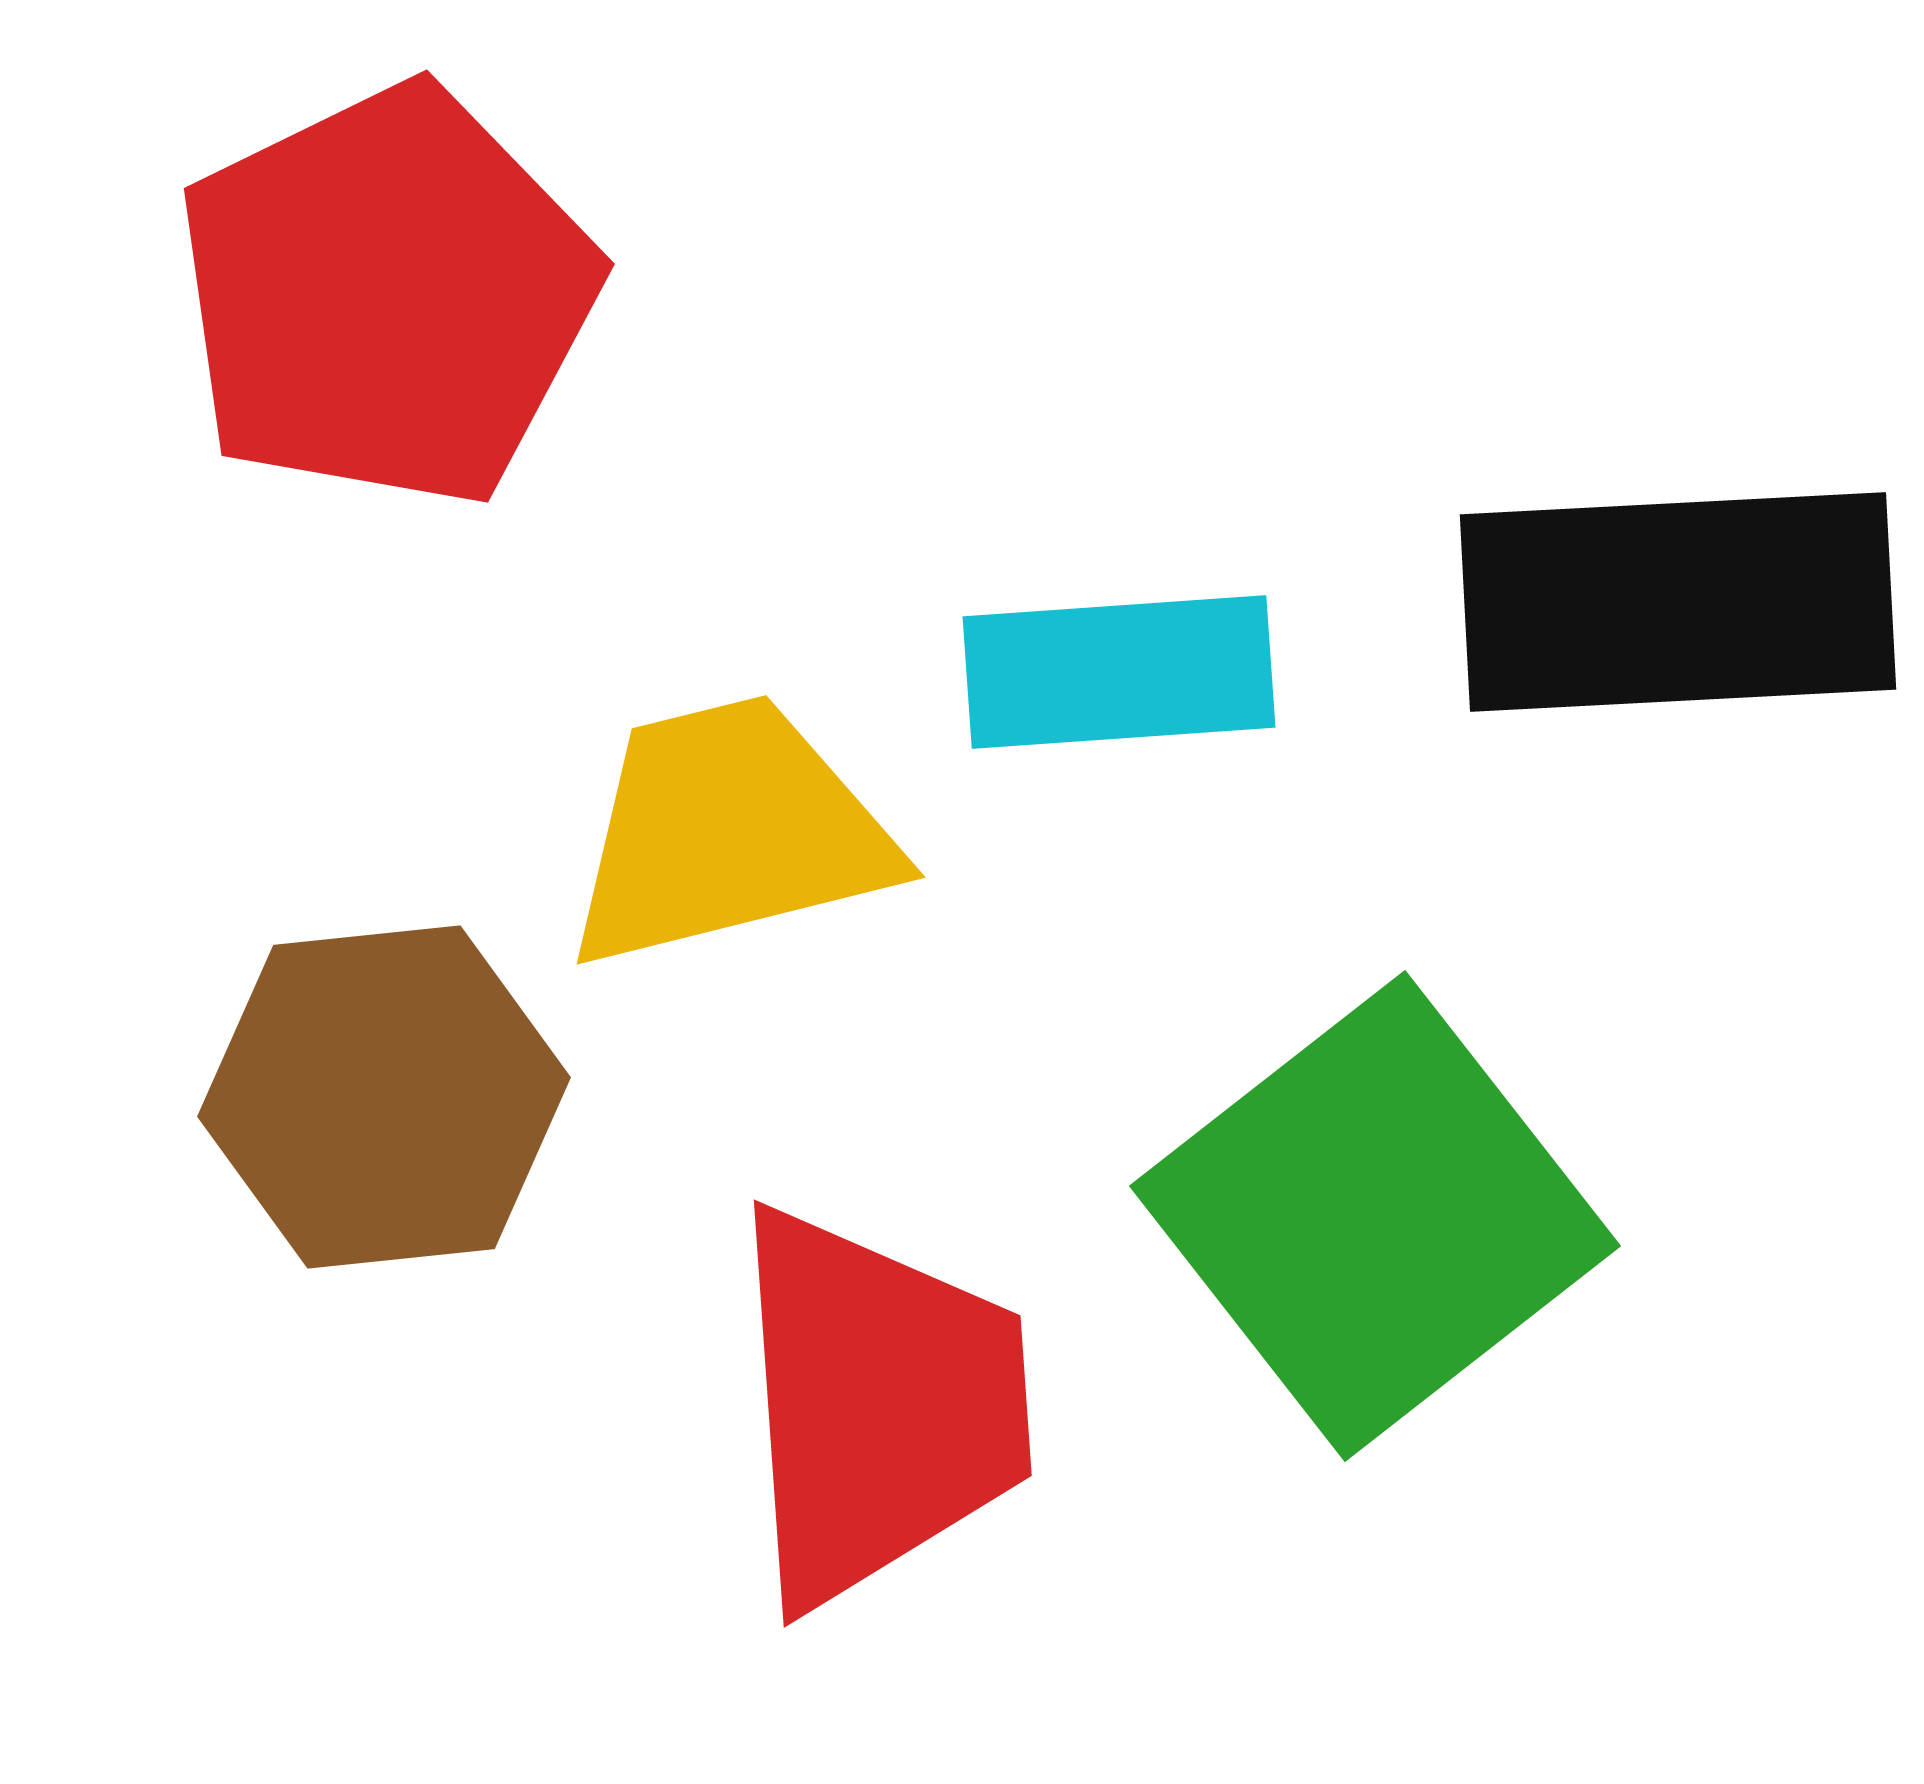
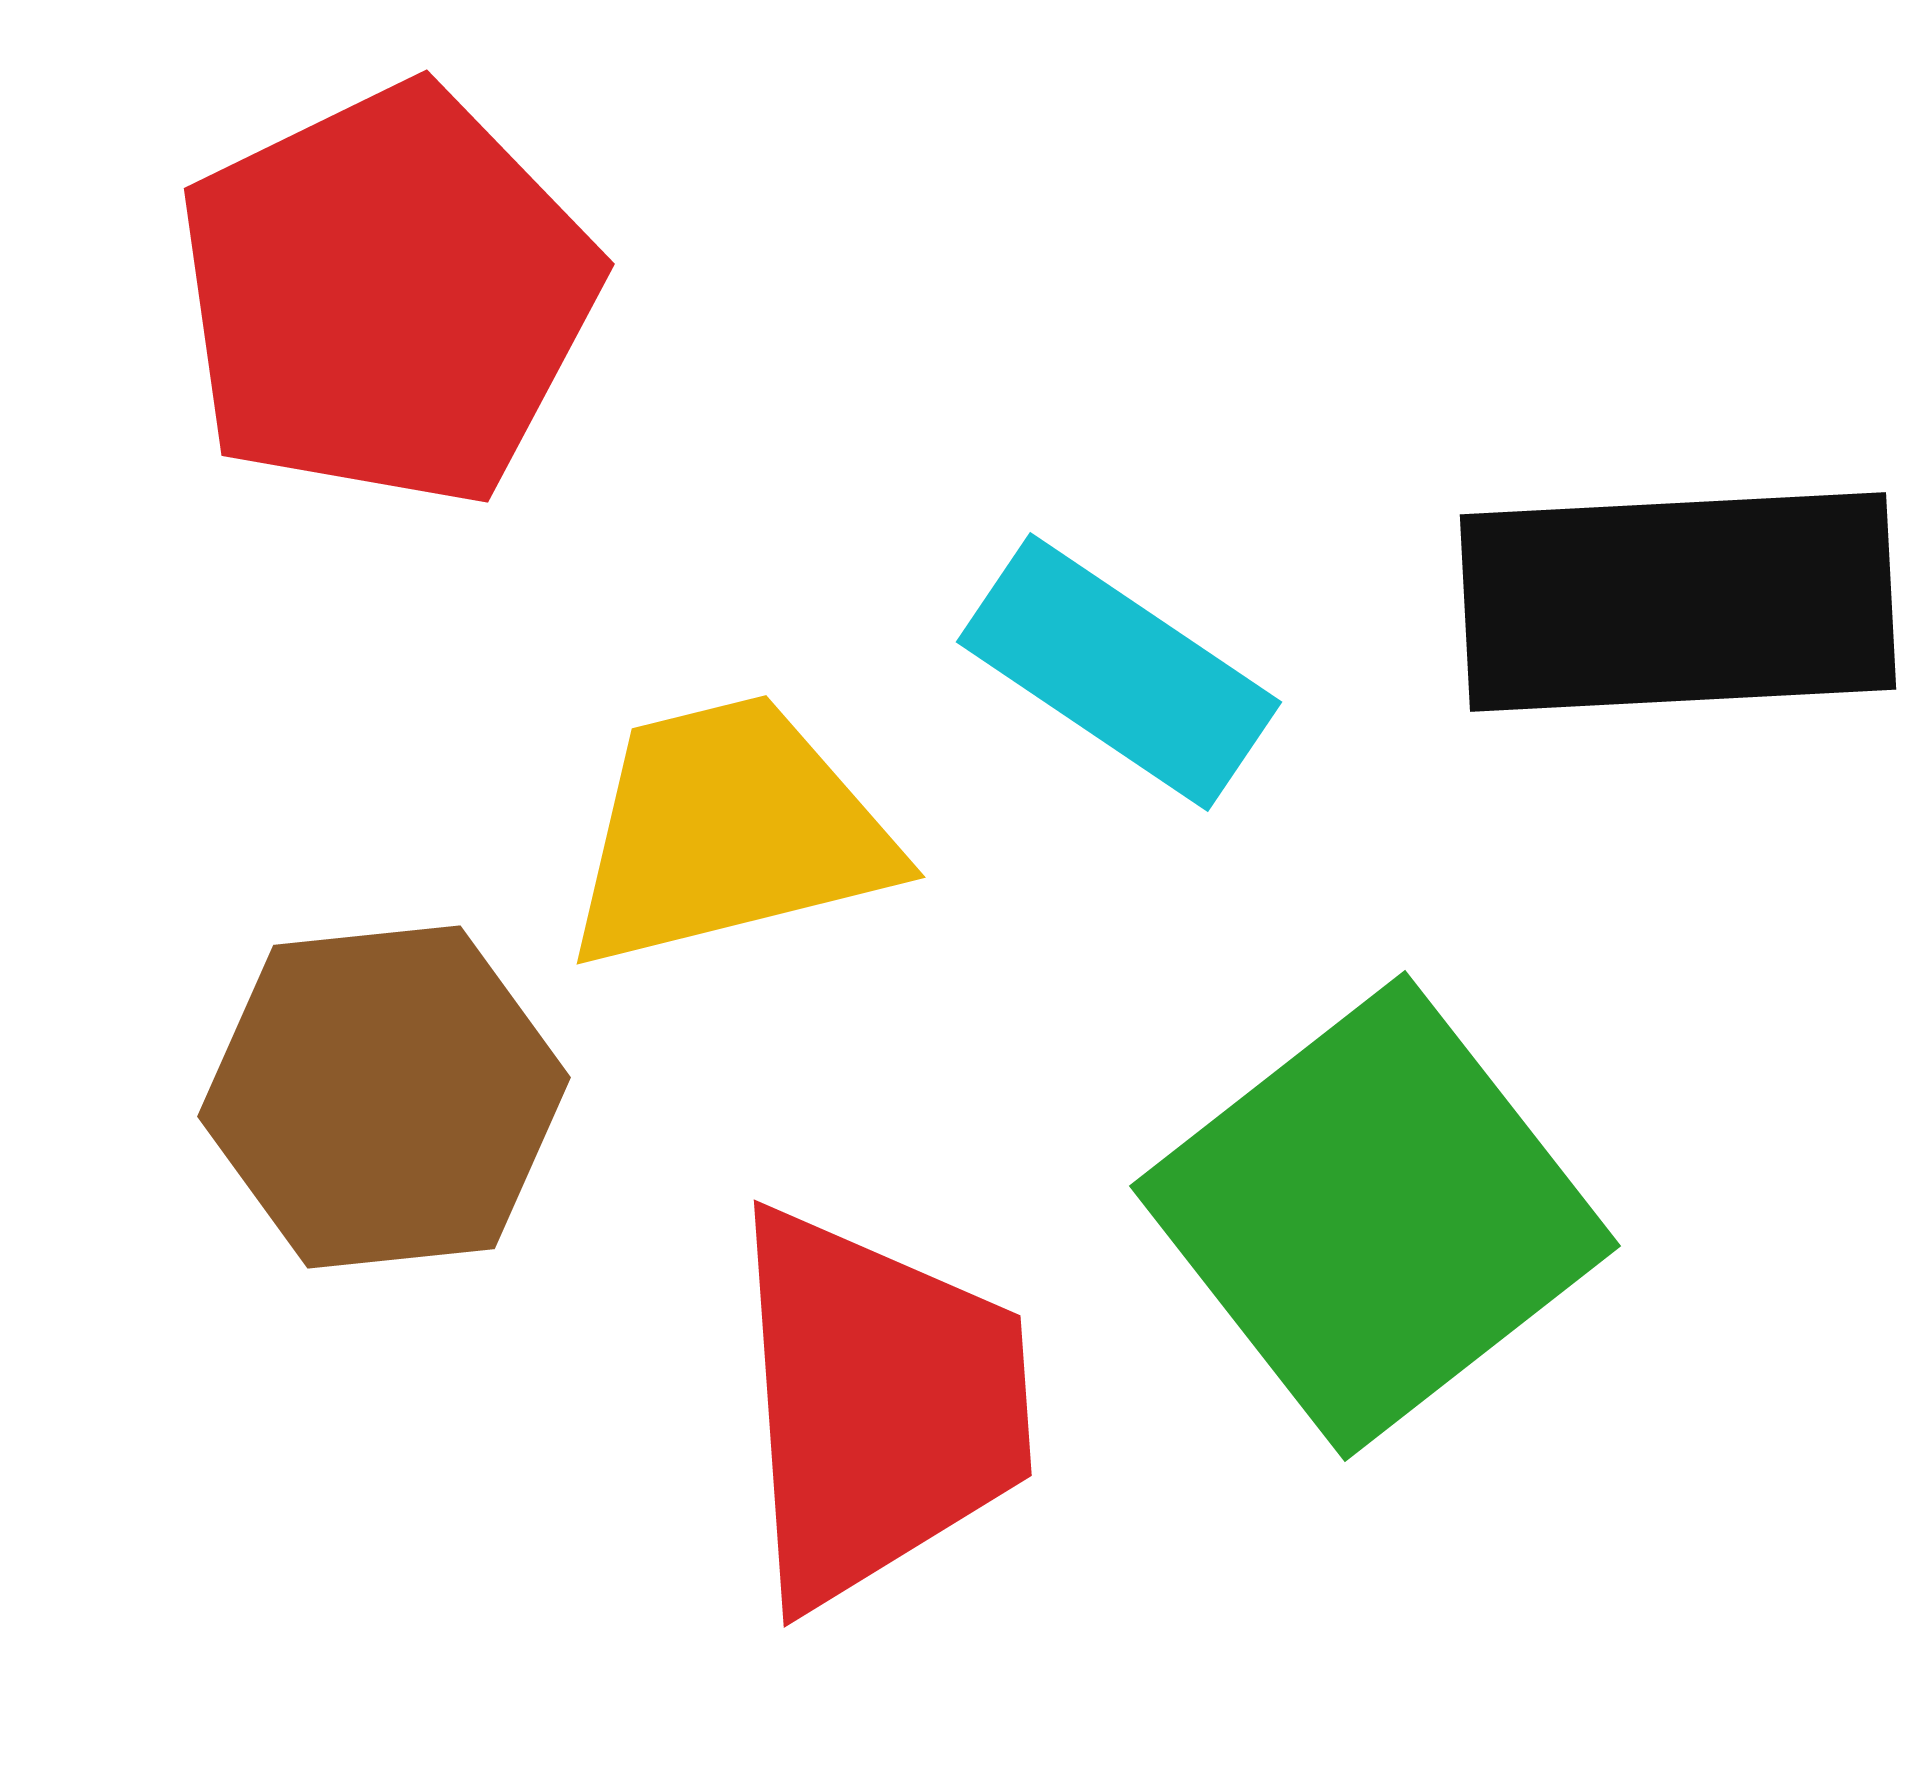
cyan rectangle: rotated 38 degrees clockwise
